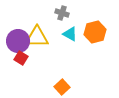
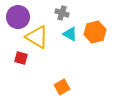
yellow triangle: rotated 30 degrees clockwise
purple circle: moved 24 px up
red square: rotated 16 degrees counterclockwise
orange square: rotated 14 degrees clockwise
